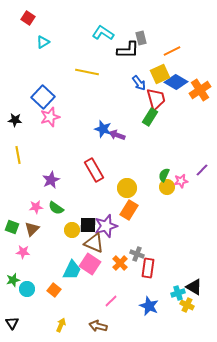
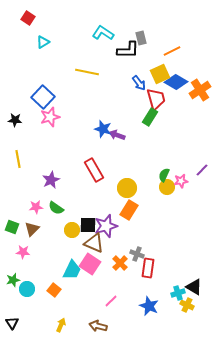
yellow line at (18, 155): moved 4 px down
